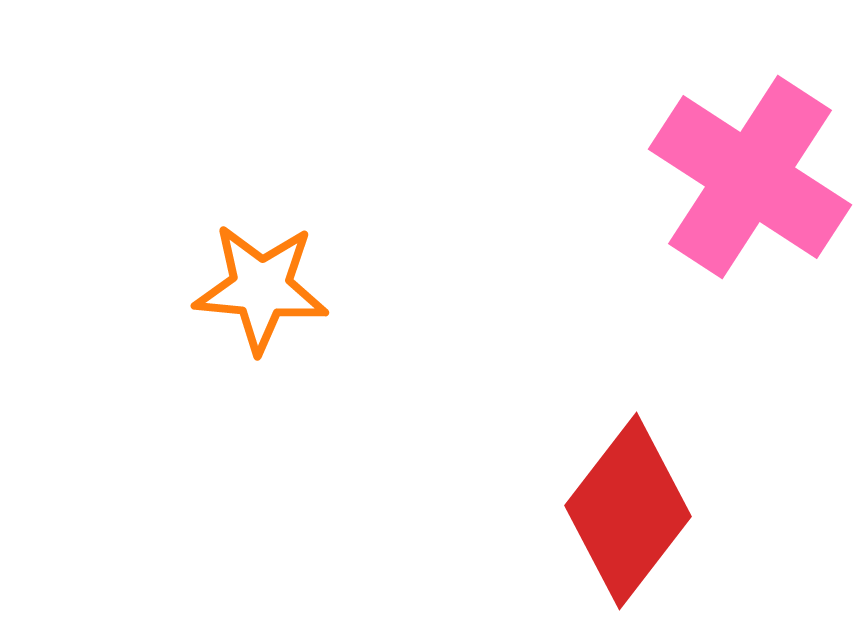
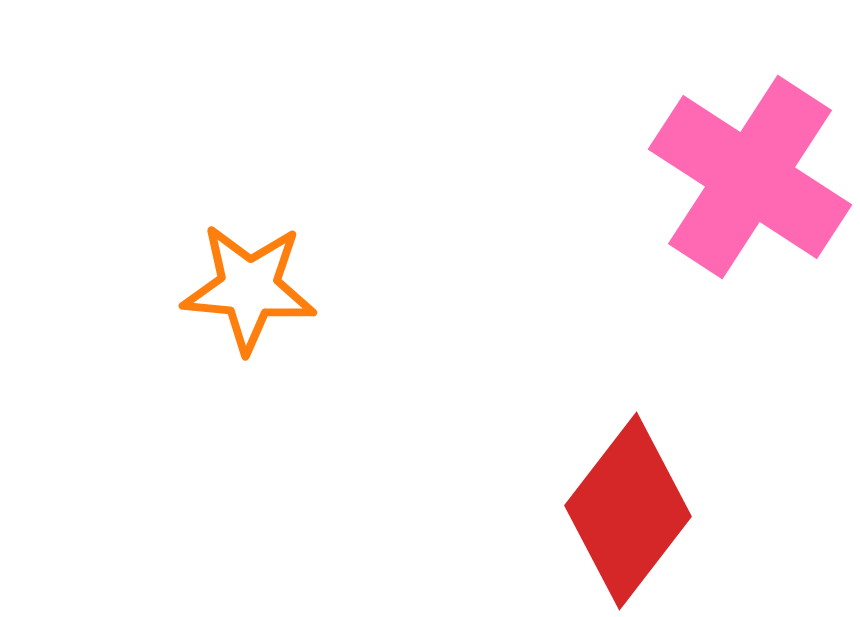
orange star: moved 12 px left
